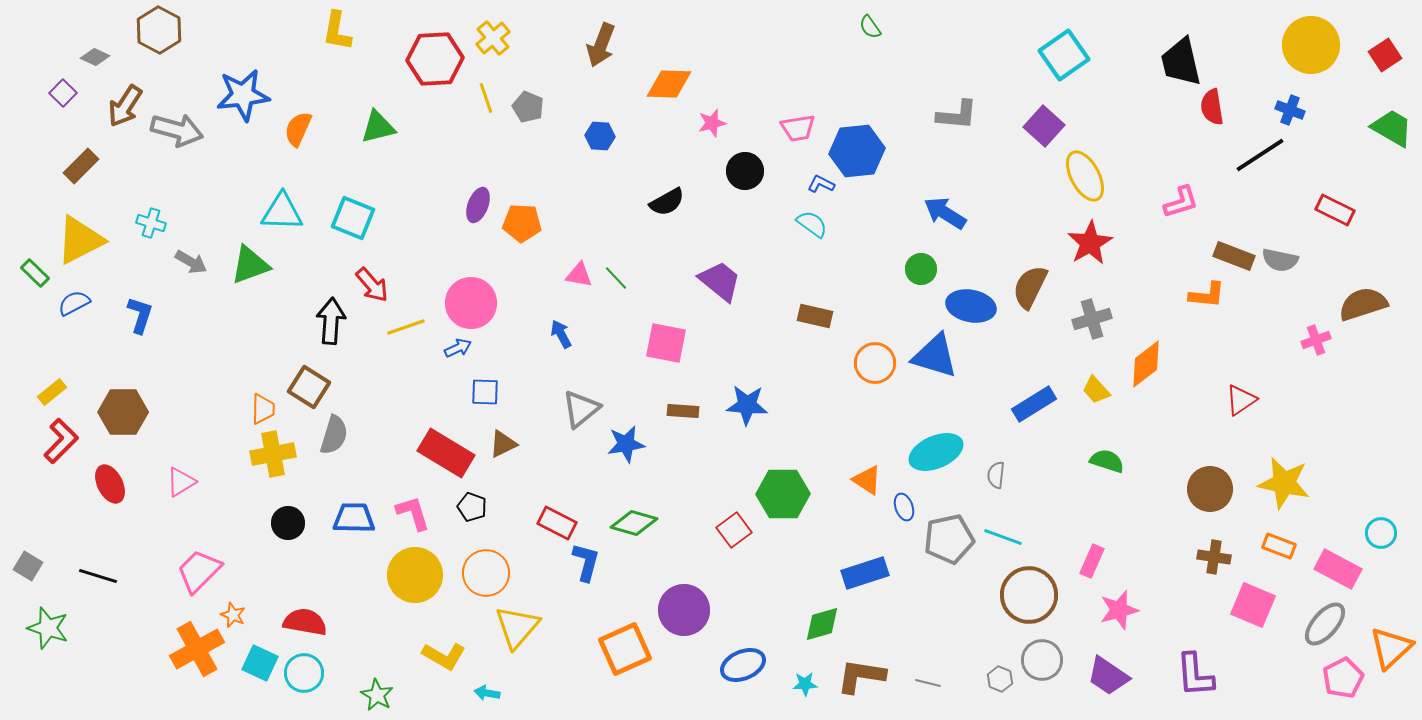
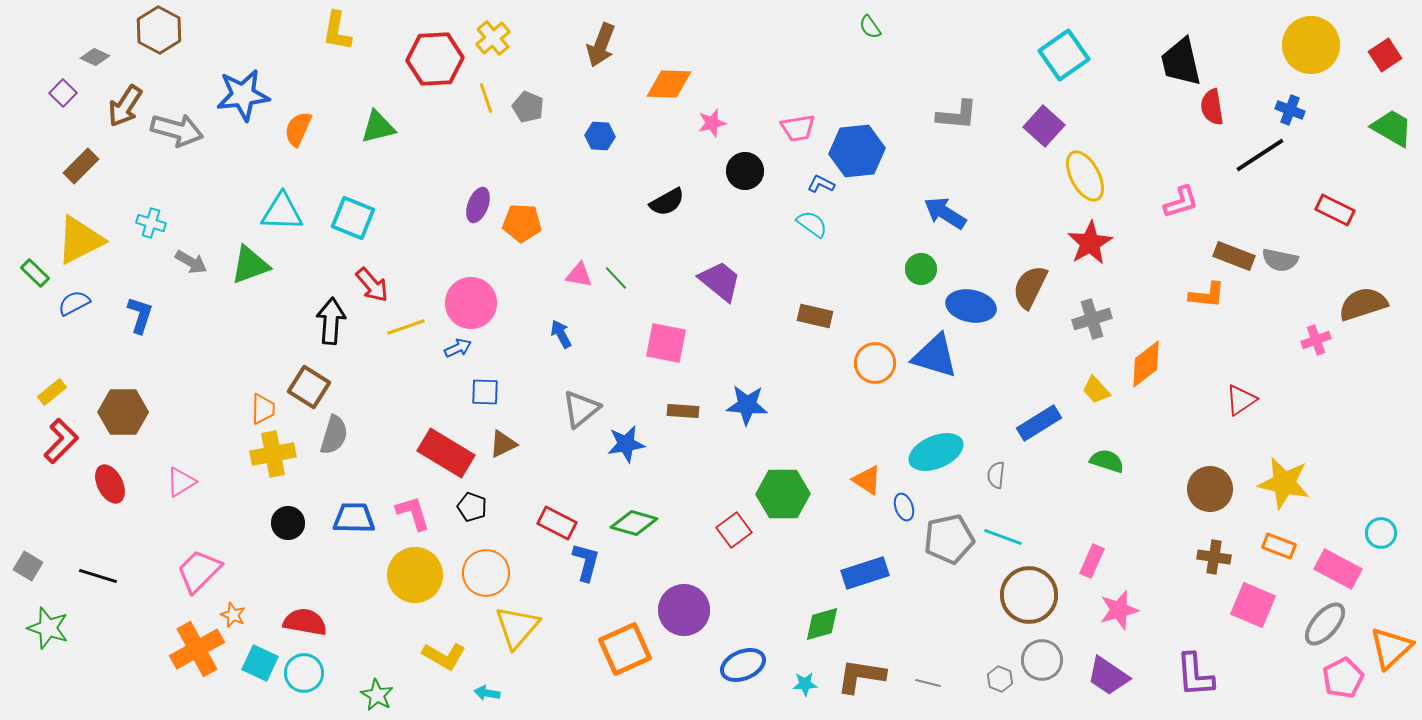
blue rectangle at (1034, 404): moved 5 px right, 19 px down
